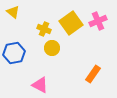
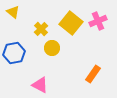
yellow square: rotated 15 degrees counterclockwise
yellow cross: moved 3 px left; rotated 24 degrees clockwise
